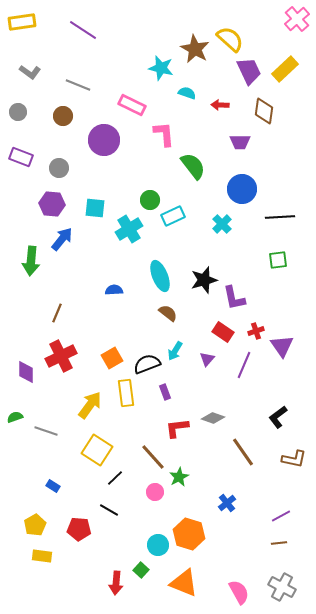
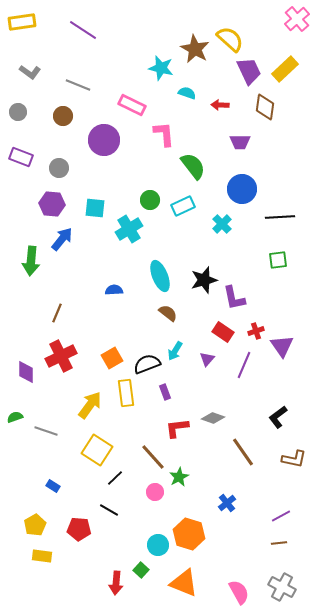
brown diamond at (264, 111): moved 1 px right, 4 px up
cyan rectangle at (173, 216): moved 10 px right, 10 px up
